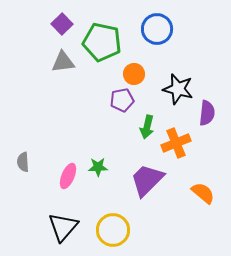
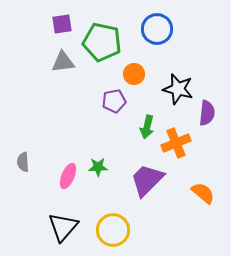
purple square: rotated 35 degrees clockwise
purple pentagon: moved 8 px left, 1 px down
